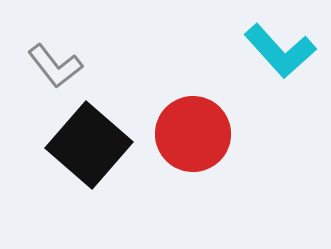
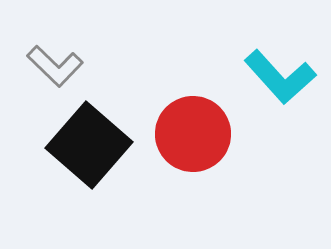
cyan L-shape: moved 26 px down
gray L-shape: rotated 8 degrees counterclockwise
